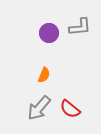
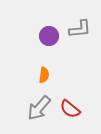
gray L-shape: moved 2 px down
purple circle: moved 3 px down
orange semicircle: rotated 14 degrees counterclockwise
